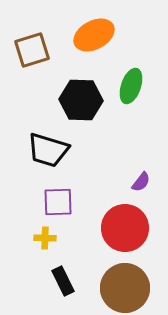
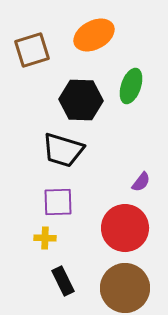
black trapezoid: moved 15 px right
